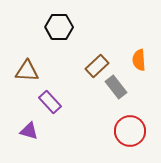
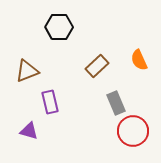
orange semicircle: rotated 20 degrees counterclockwise
brown triangle: rotated 25 degrees counterclockwise
gray rectangle: moved 16 px down; rotated 15 degrees clockwise
purple rectangle: rotated 30 degrees clockwise
red circle: moved 3 px right
